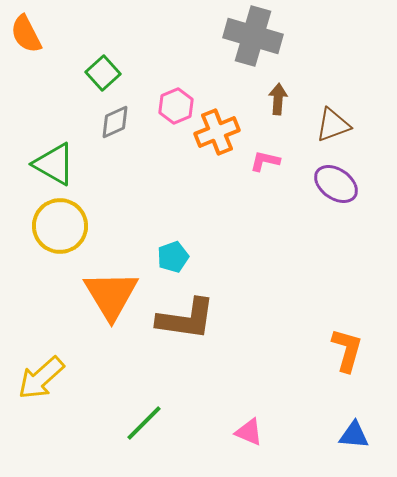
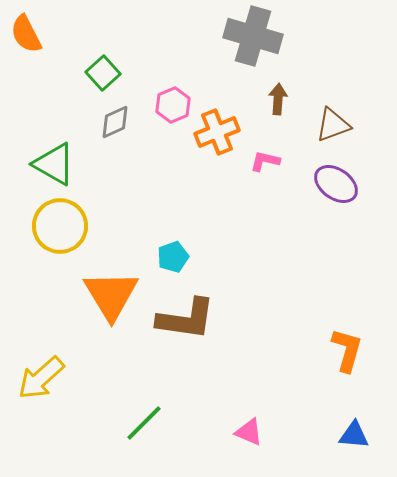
pink hexagon: moved 3 px left, 1 px up
